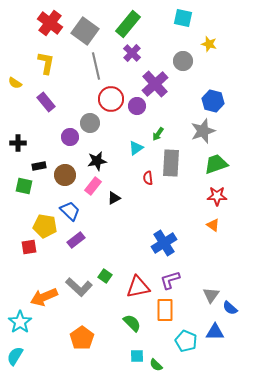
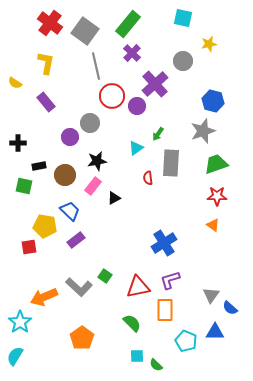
yellow star at (209, 44): rotated 28 degrees counterclockwise
red circle at (111, 99): moved 1 px right, 3 px up
